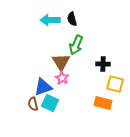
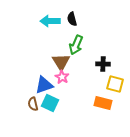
cyan arrow: moved 1 px down
pink star: moved 1 px up
blue triangle: moved 1 px right, 2 px up
